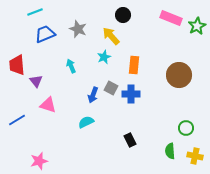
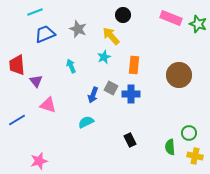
green star: moved 1 px right, 2 px up; rotated 24 degrees counterclockwise
green circle: moved 3 px right, 5 px down
green semicircle: moved 4 px up
